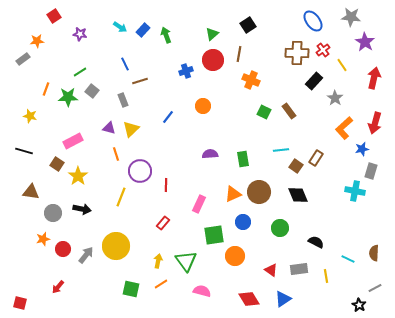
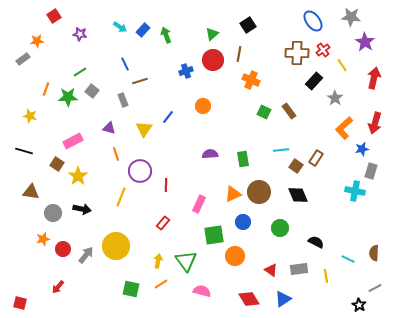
yellow triangle at (131, 129): moved 13 px right; rotated 12 degrees counterclockwise
